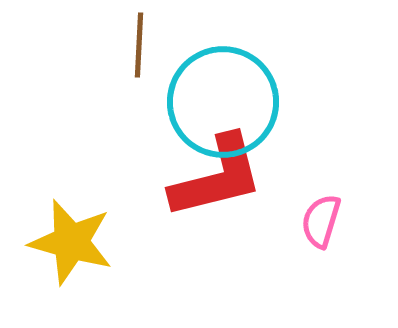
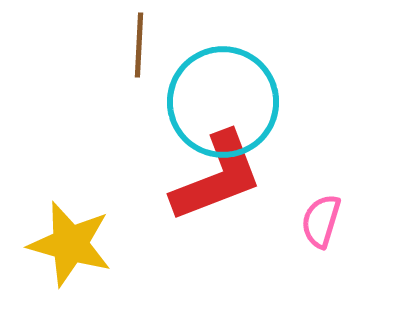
red L-shape: rotated 7 degrees counterclockwise
yellow star: moved 1 px left, 2 px down
